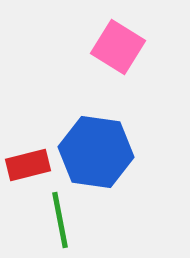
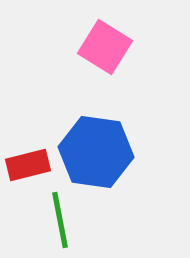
pink square: moved 13 px left
